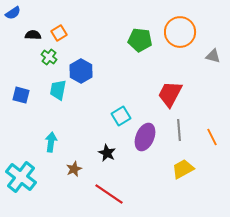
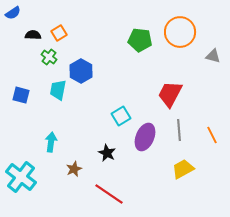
orange line: moved 2 px up
